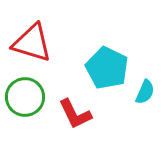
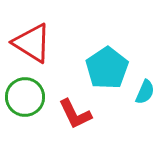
red triangle: rotated 15 degrees clockwise
cyan pentagon: rotated 12 degrees clockwise
